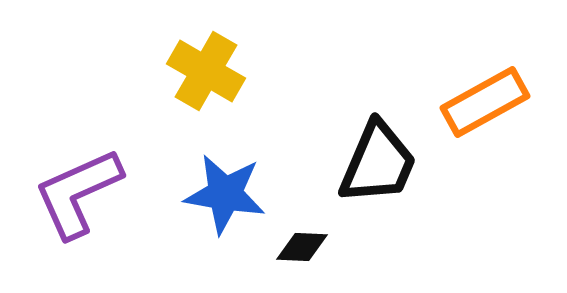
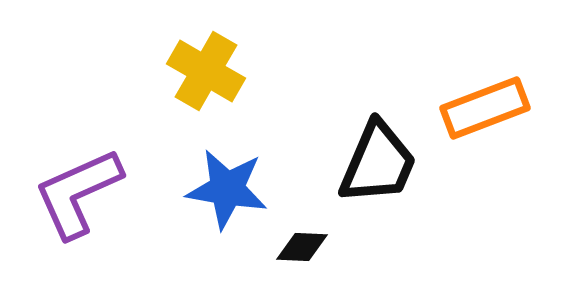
orange rectangle: moved 6 px down; rotated 8 degrees clockwise
blue star: moved 2 px right, 5 px up
